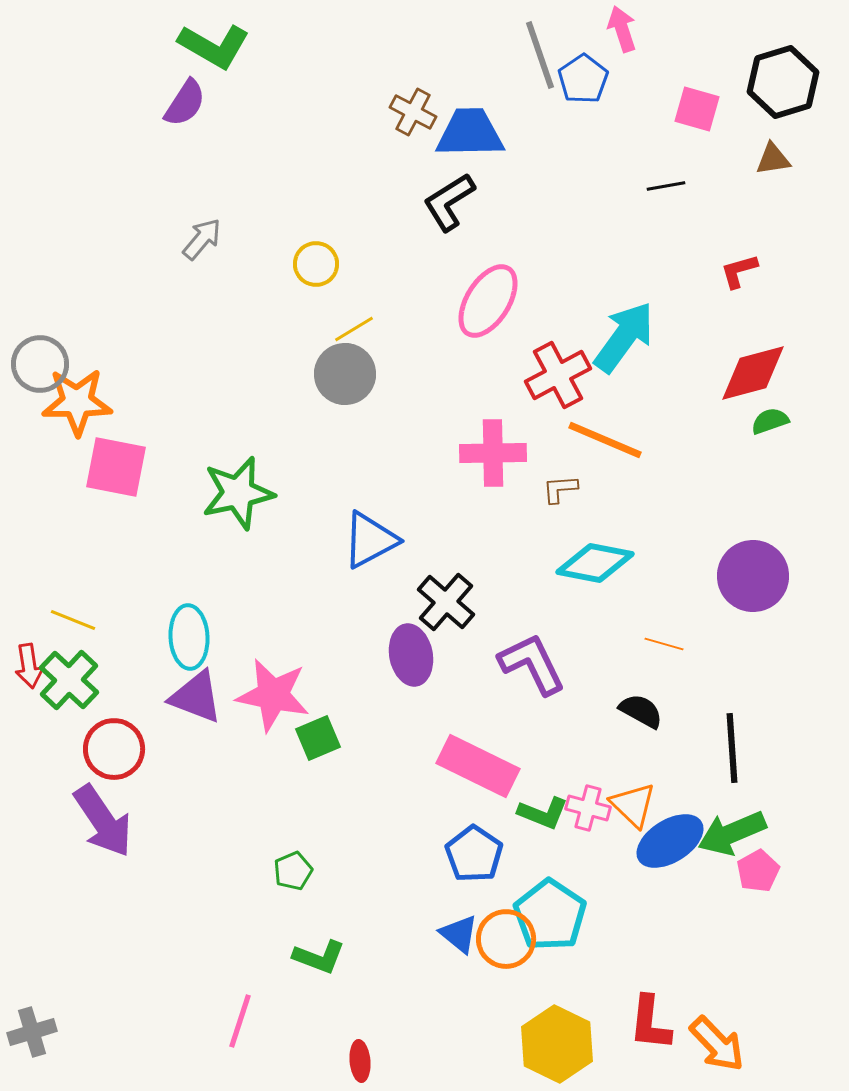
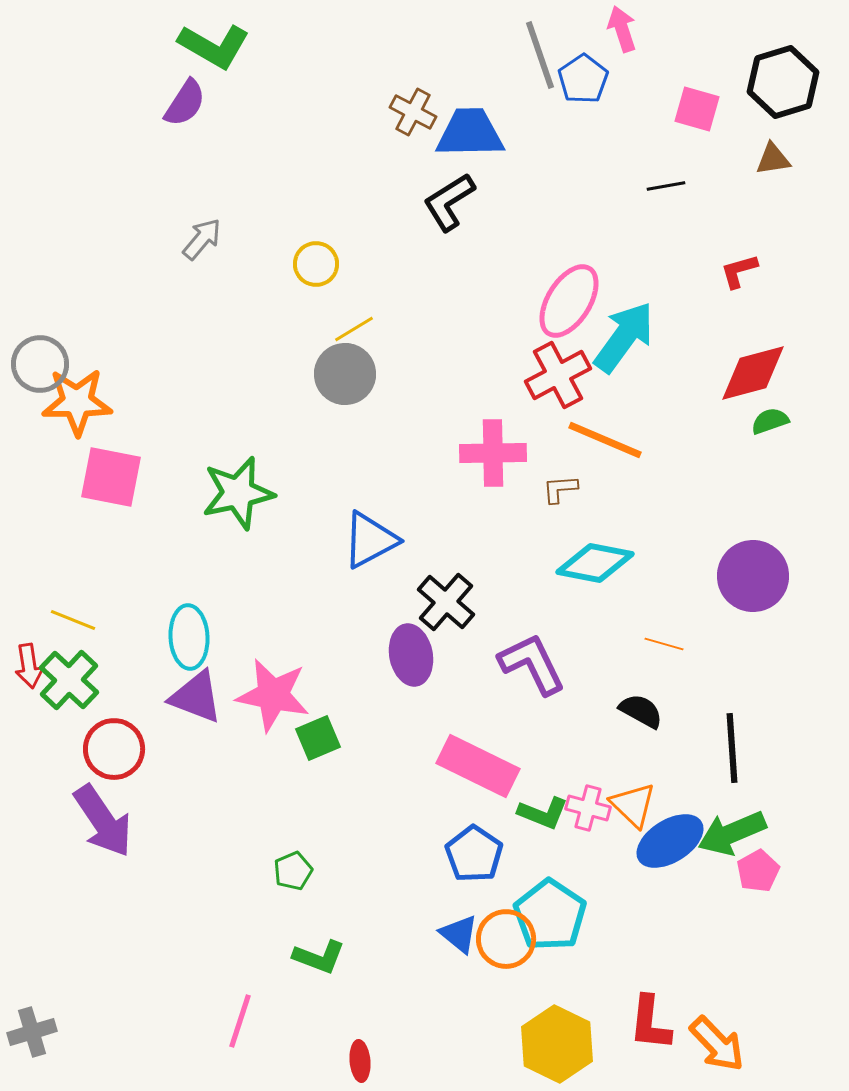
pink ellipse at (488, 301): moved 81 px right
pink square at (116, 467): moved 5 px left, 10 px down
